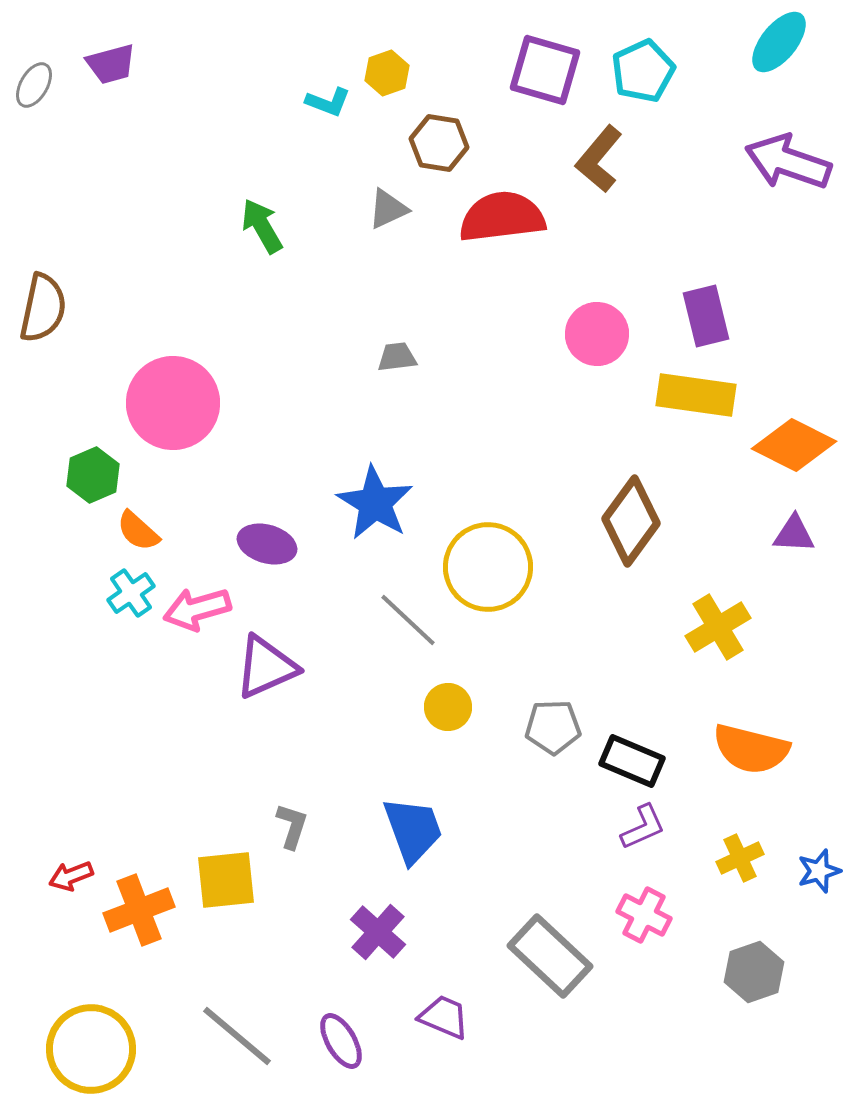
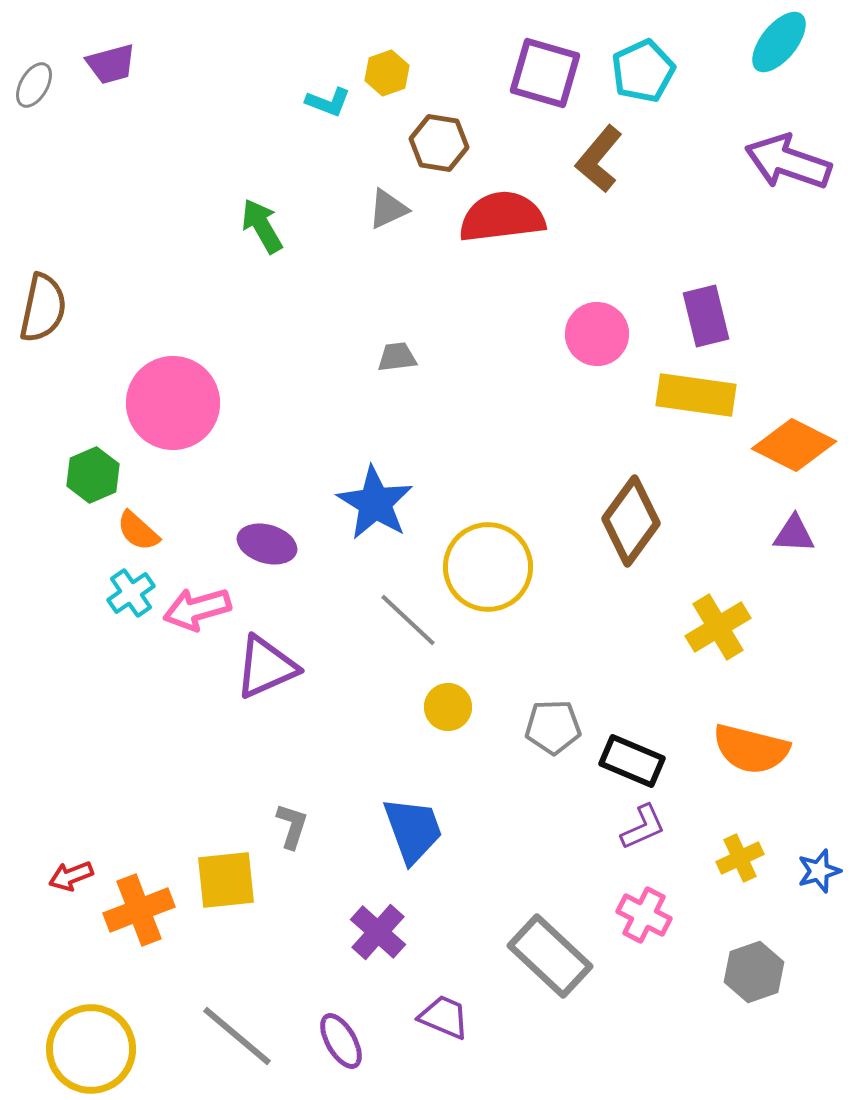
purple square at (545, 70): moved 3 px down
